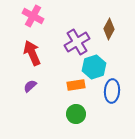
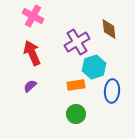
brown diamond: rotated 35 degrees counterclockwise
